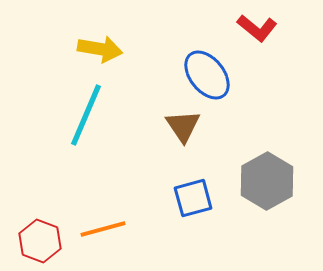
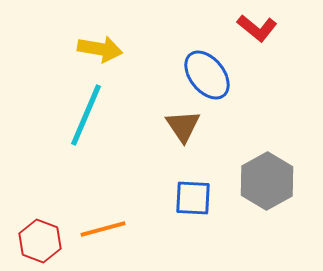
blue square: rotated 18 degrees clockwise
